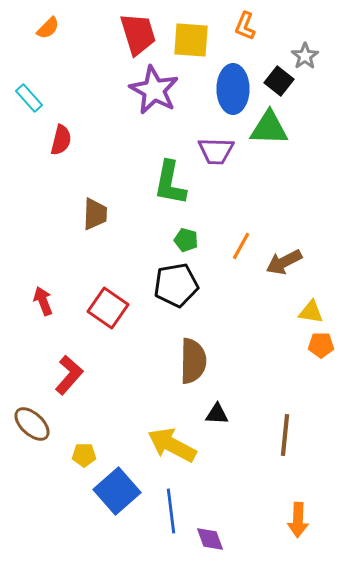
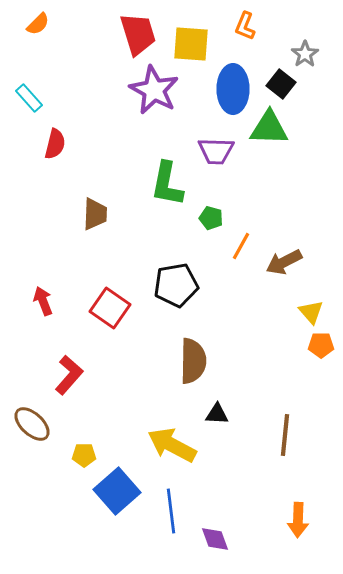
orange semicircle: moved 10 px left, 4 px up
yellow square: moved 4 px down
gray star: moved 2 px up
black square: moved 2 px right, 3 px down
red semicircle: moved 6 px left, 4 px down
green L-shape: moved 3 px left, 1 px down
green pentagon: moved 25 px right, 22 px up
red square: moved 2 px right
yellow triangle: rotated 40 degrees clockwise
purple diamond: moved 5 px right
